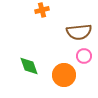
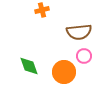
orange circle: moved 3 px up
